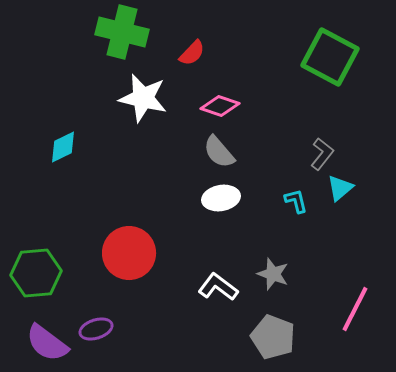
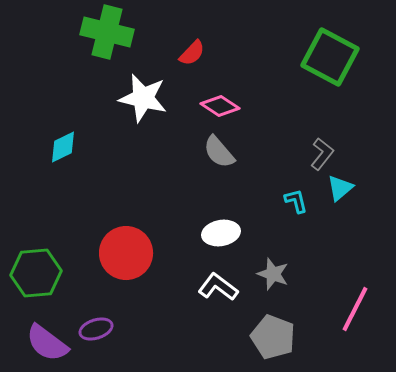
green cross: moved 15 px left
pink diamond: rotated 15 degrees clockwise
white ellipse: moved 35 px down
red circle: moved 3 px left
